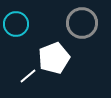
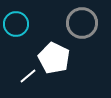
white pentagon: rotated 24 degrees counterclockwise
